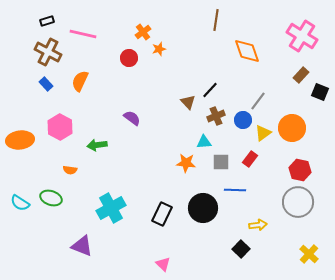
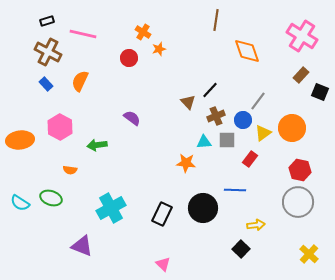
orange cross at (143, 32): rotated 21 degrees counterclockwise
gray square at (221, 162): moved 6 px right, 22 px up
yellow arrow at (258, 225): moved 2 px left
